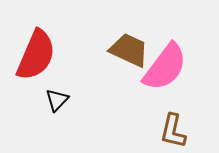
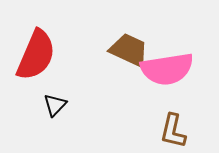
pink semicircle: moved 2 px right, 2 px down; rotated 44 degrees clockwise
black triangle: moved 2 px left, 5 px down
